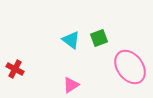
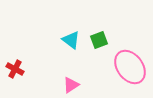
green square: moved 2 px down
